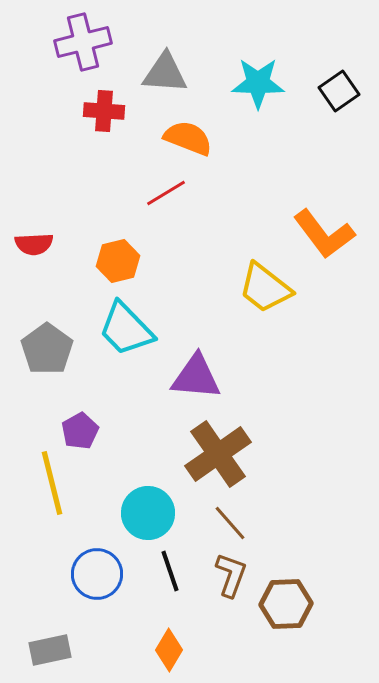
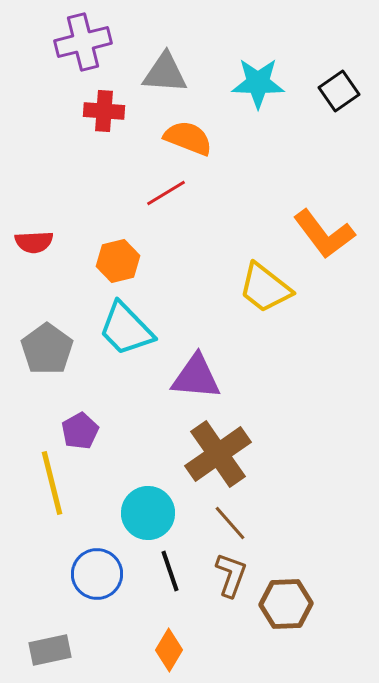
red semicircle: moved 2 px up
